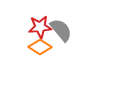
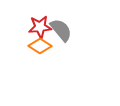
orange diamond: moved 1 px up
